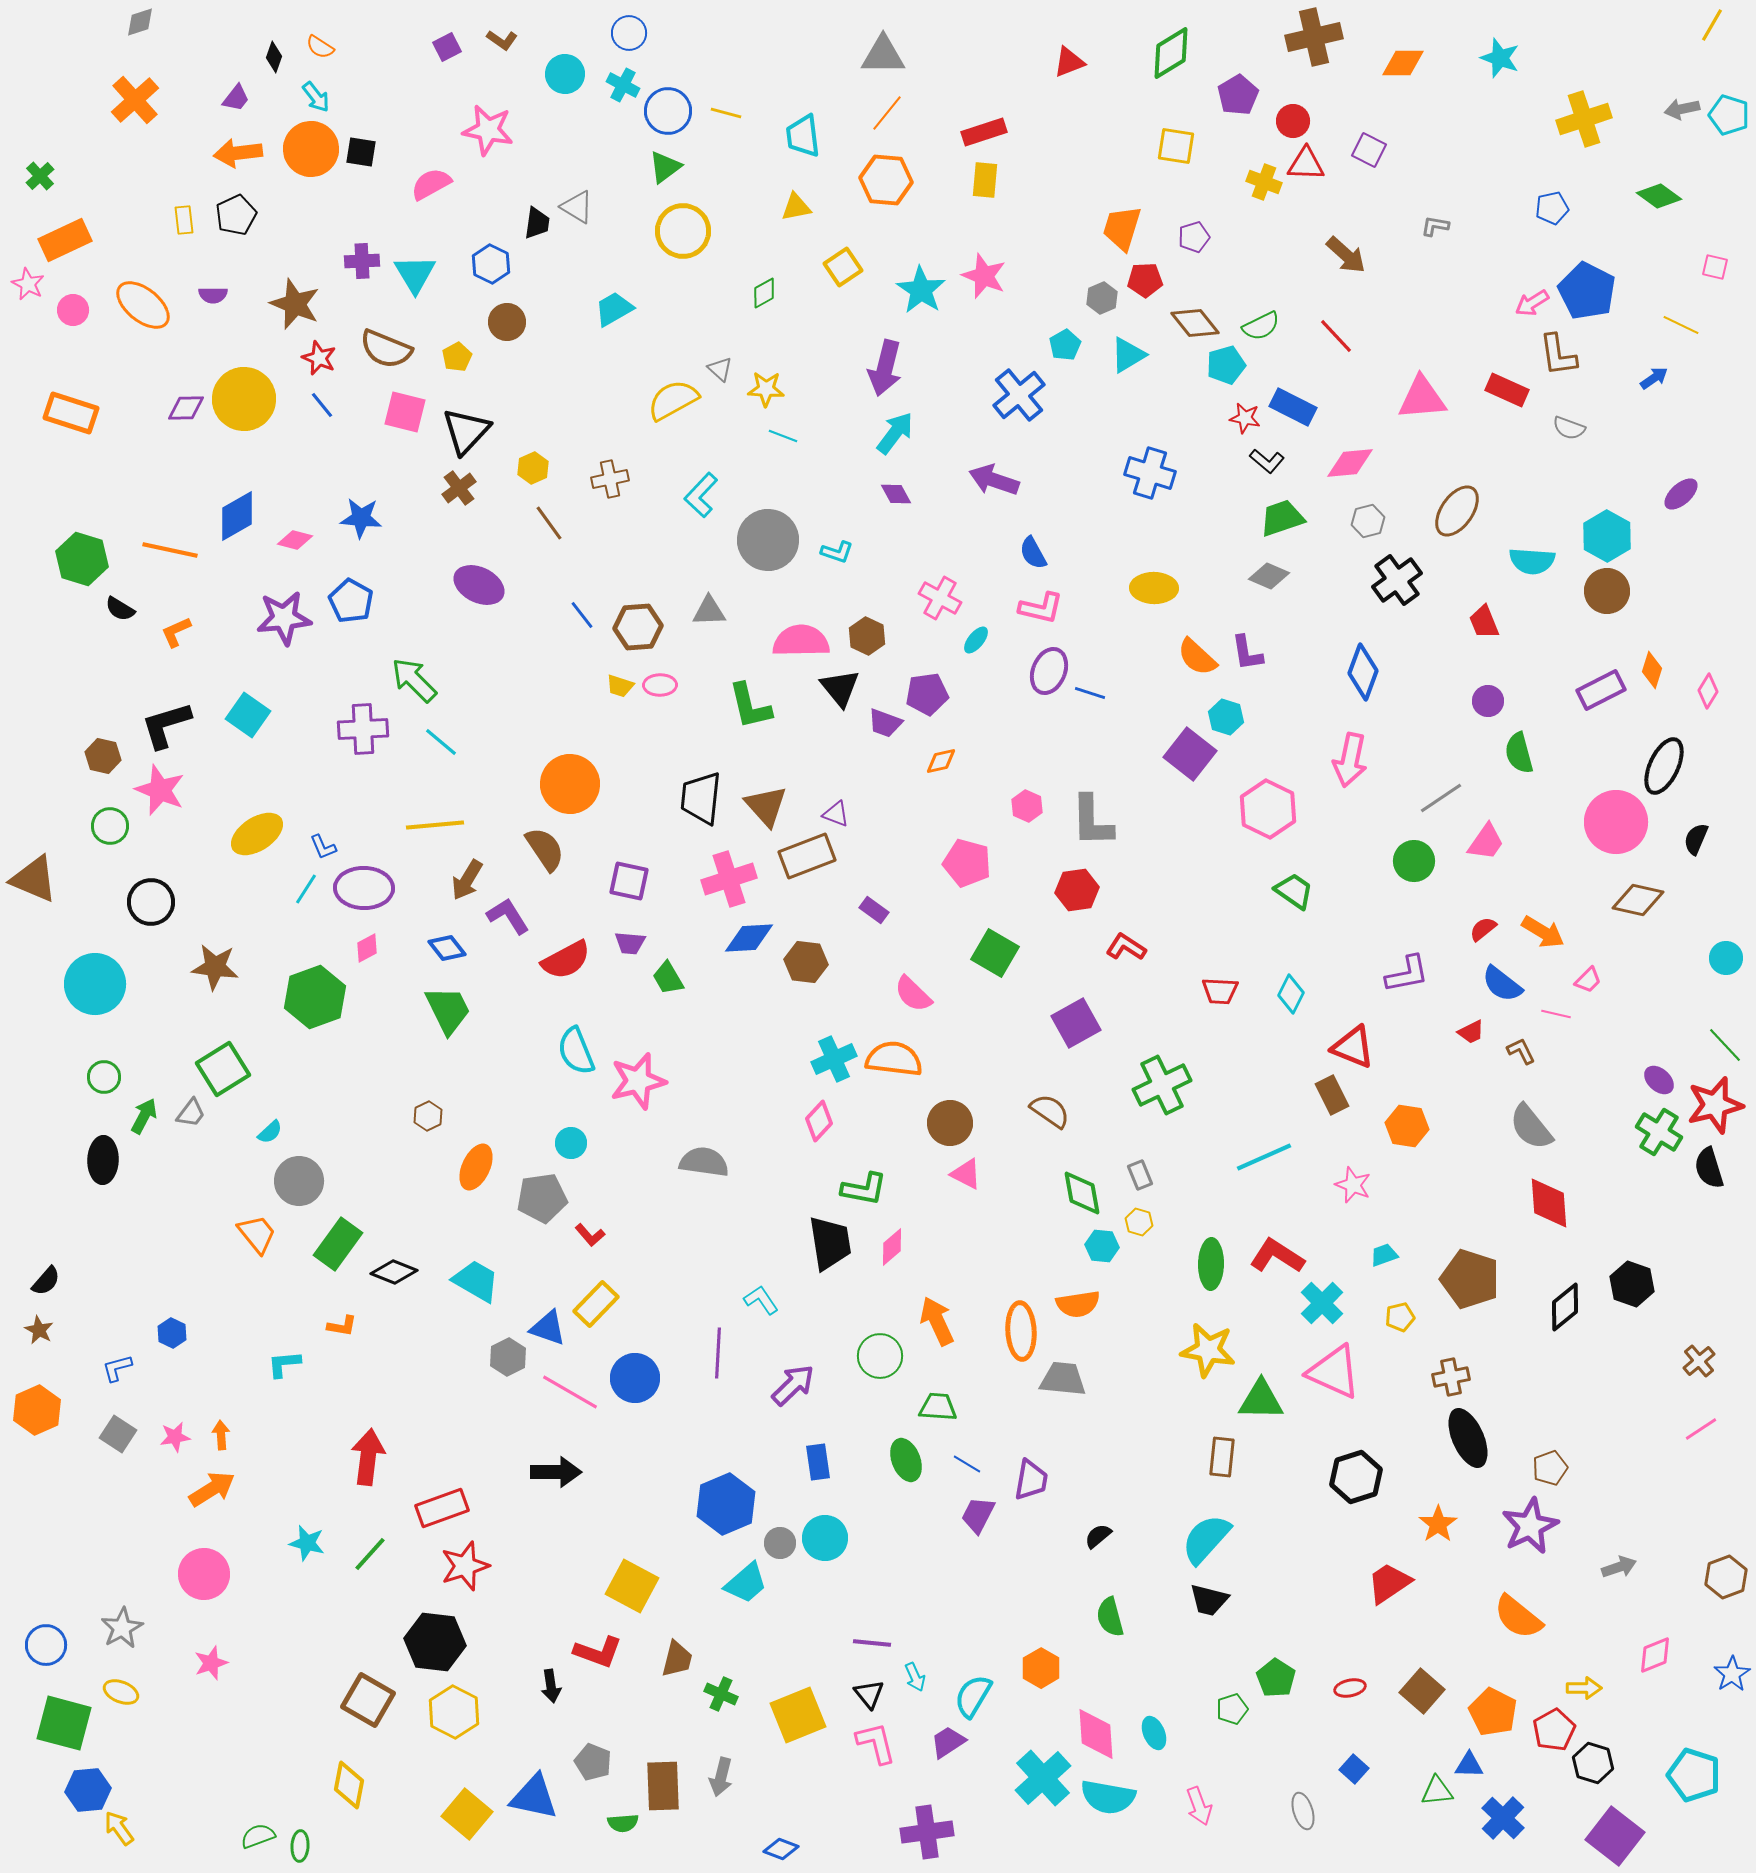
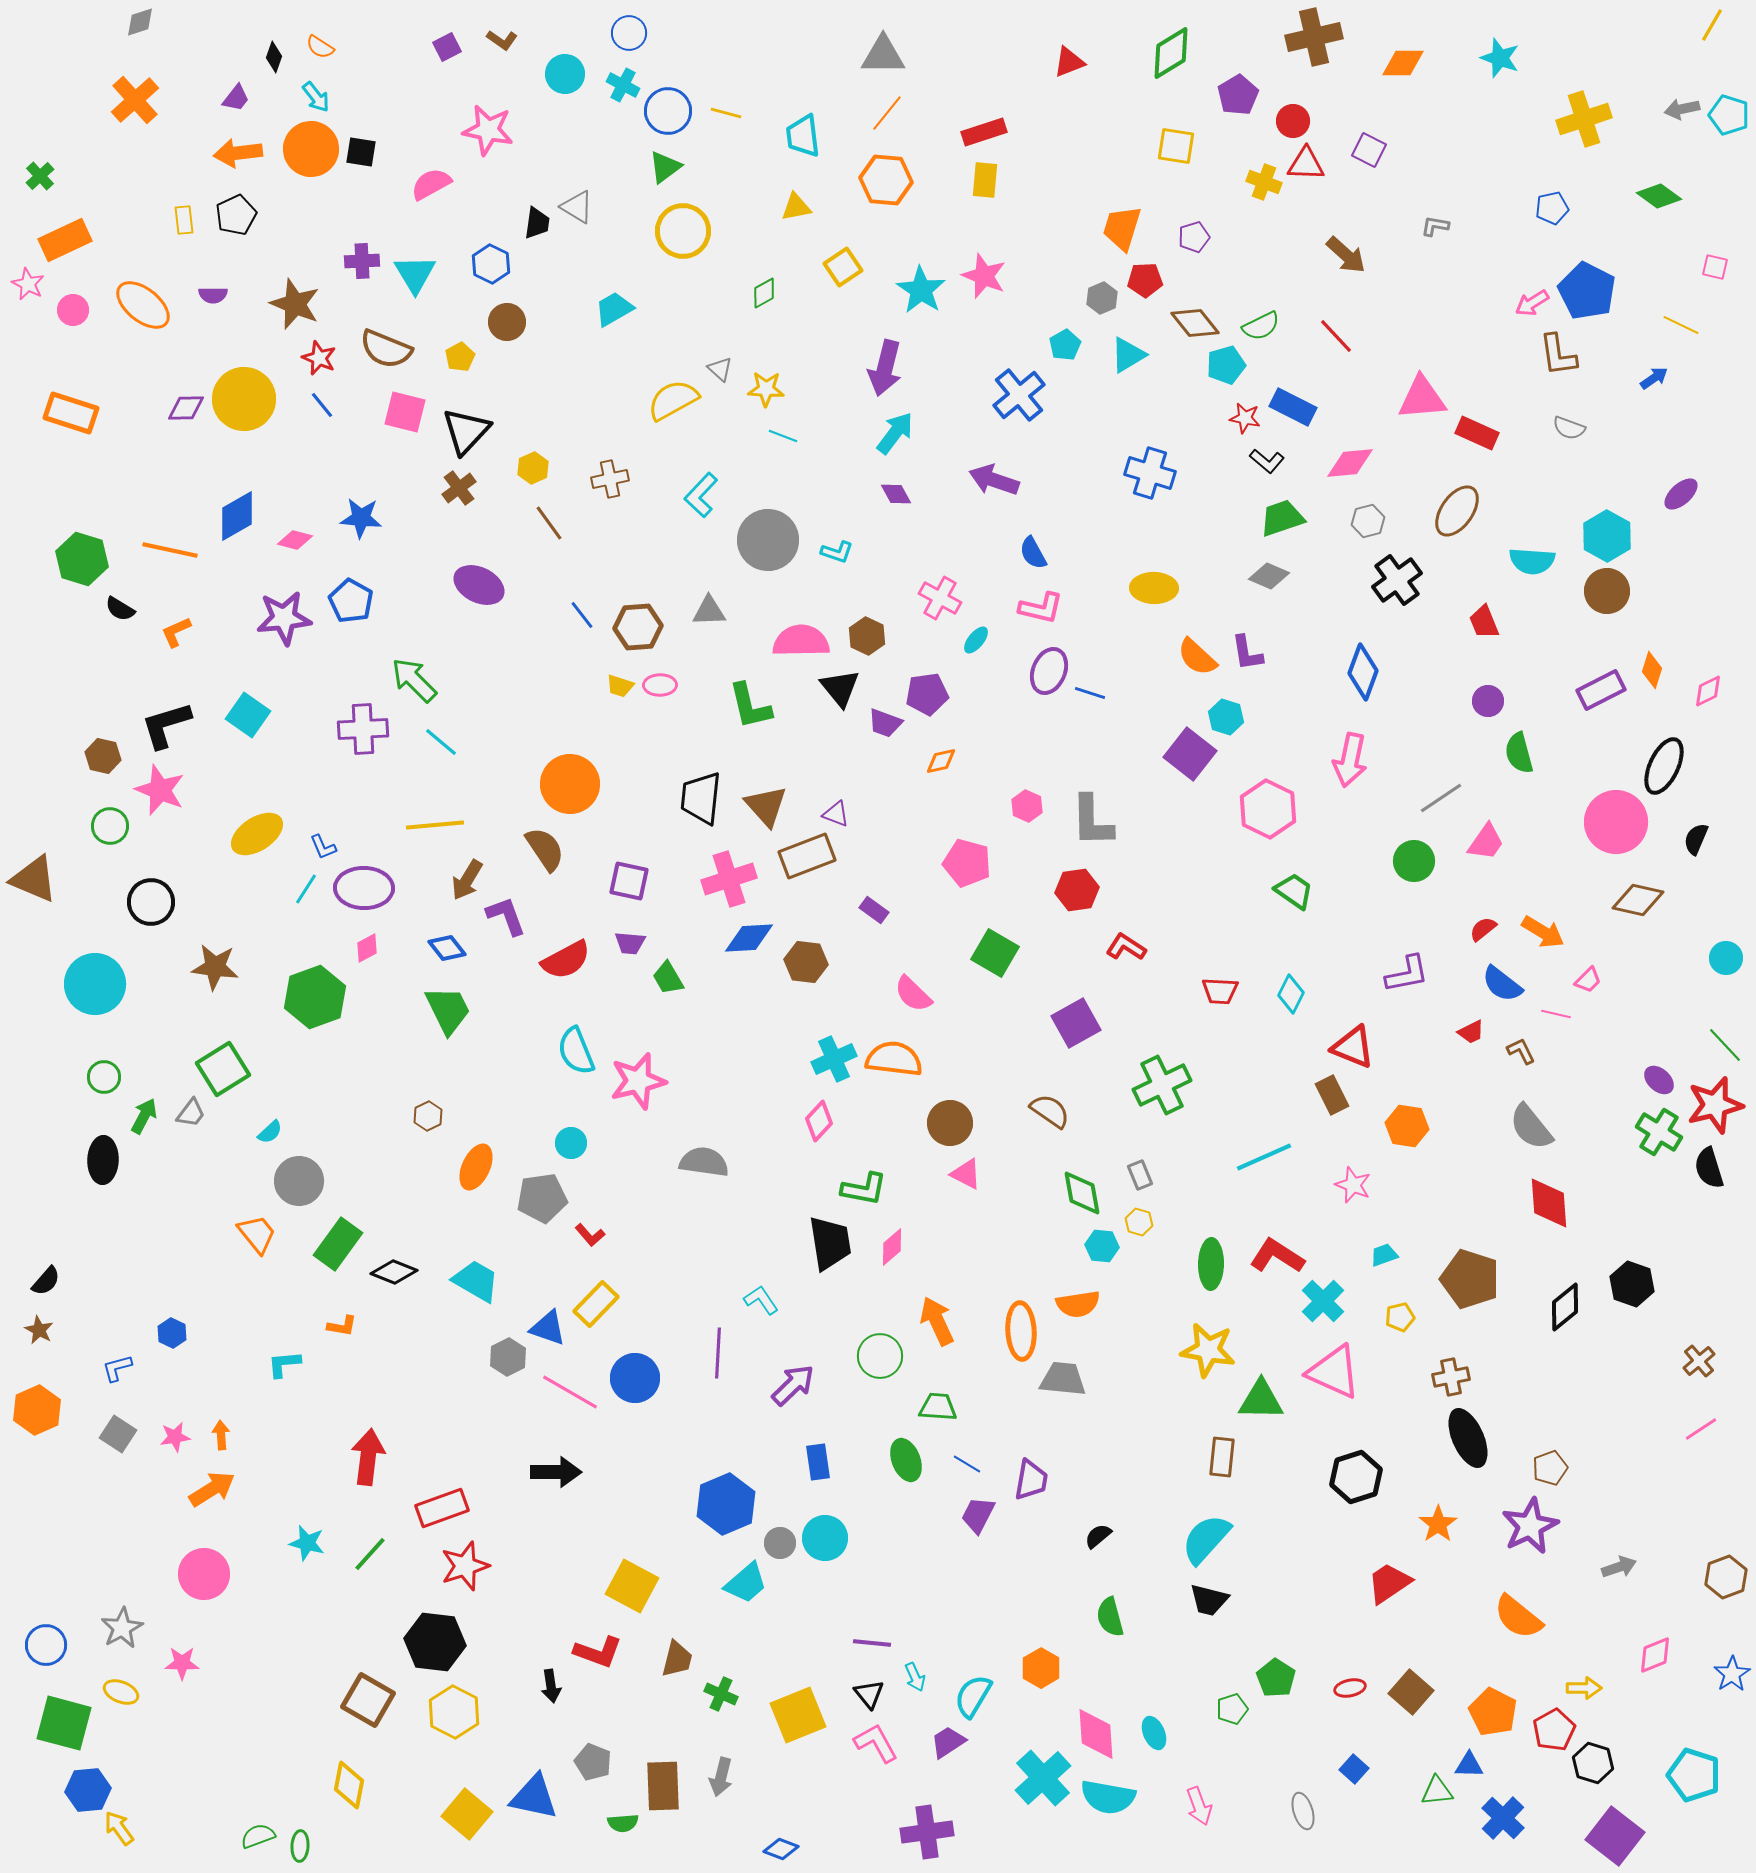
yellow pentagon at (457, 357): moved 3 px right
red rectangle at (1507, 390): moved 30 px left, 43 px down
pink diamond at (1708, 691): rotated 32 degrees clockwise
purple L-shape at (508, 916): moved 2 px left; rotated 12 degrees clockwise
cyan cross at (1322, 1303): moved 1 px right, 2 px up
pink star at (211, 1663): moved 29 px left; rotated 20 degrees clockwise
brown square at (1422, 1691): moved 11 px left, 1 px down
pink L-shape at (876, 1743): rotated 15 degrees counterclockwise
